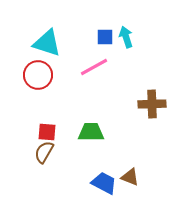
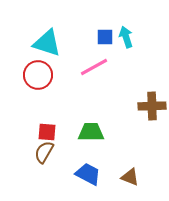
brown cross: moved 2 px down
blue trapezoid: moved 16 px left, 9 px up
